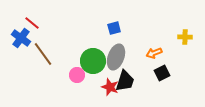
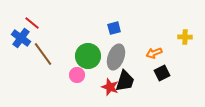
green circle: moved 5 px left, 5 px up
